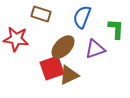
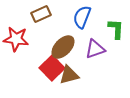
brown rectangle: rotated 42 degrees counterclockwise
red square: rotated 25 degrees counterclockwise
brown triangle: rotated 10 degrees clockwise
